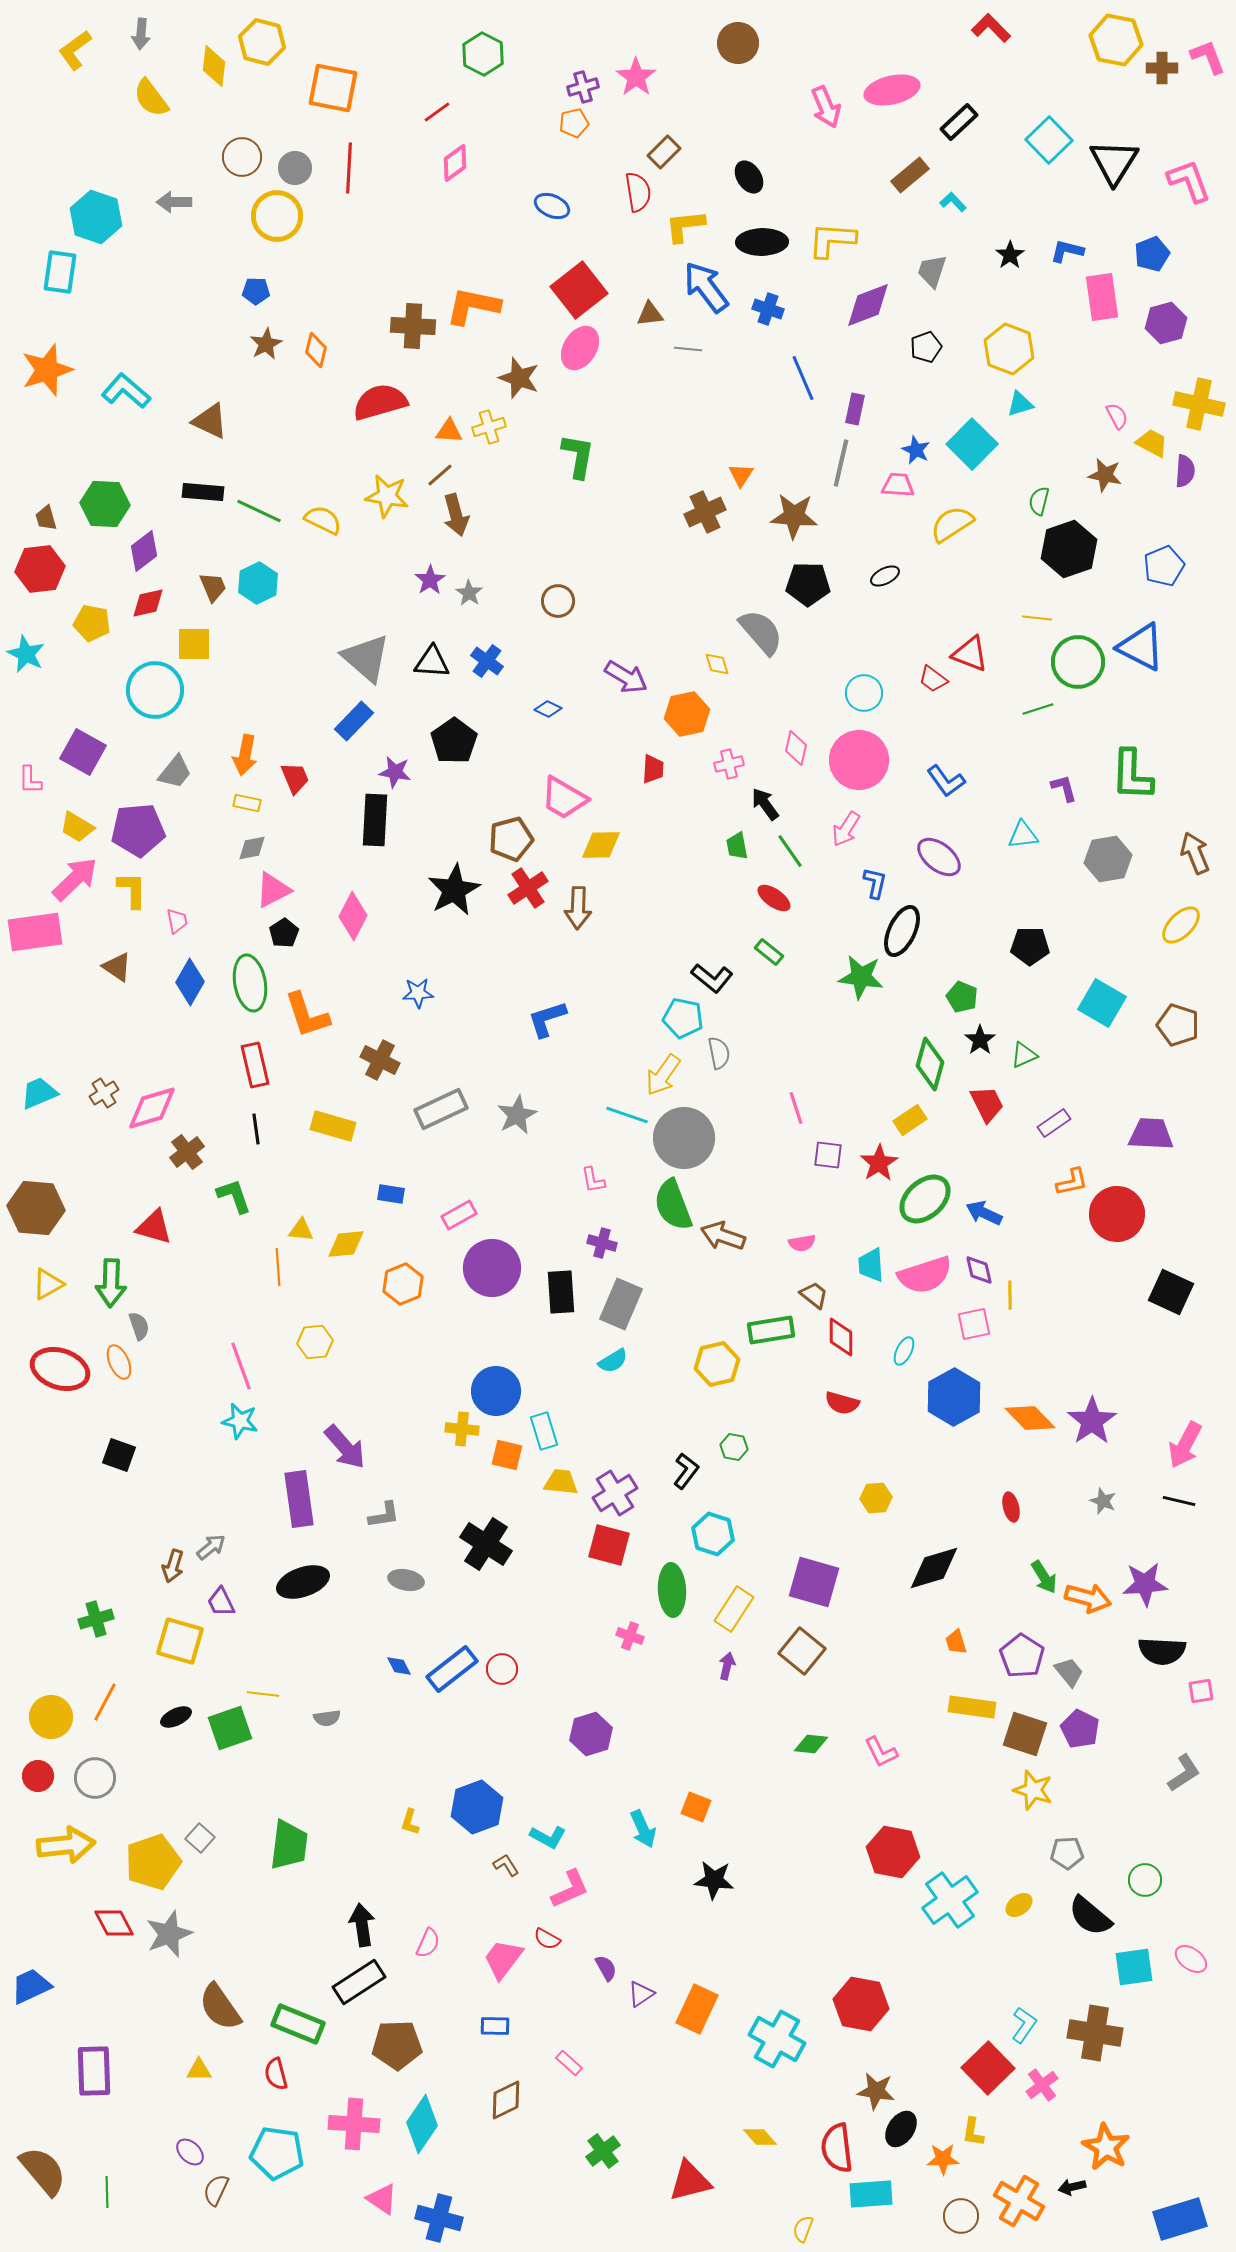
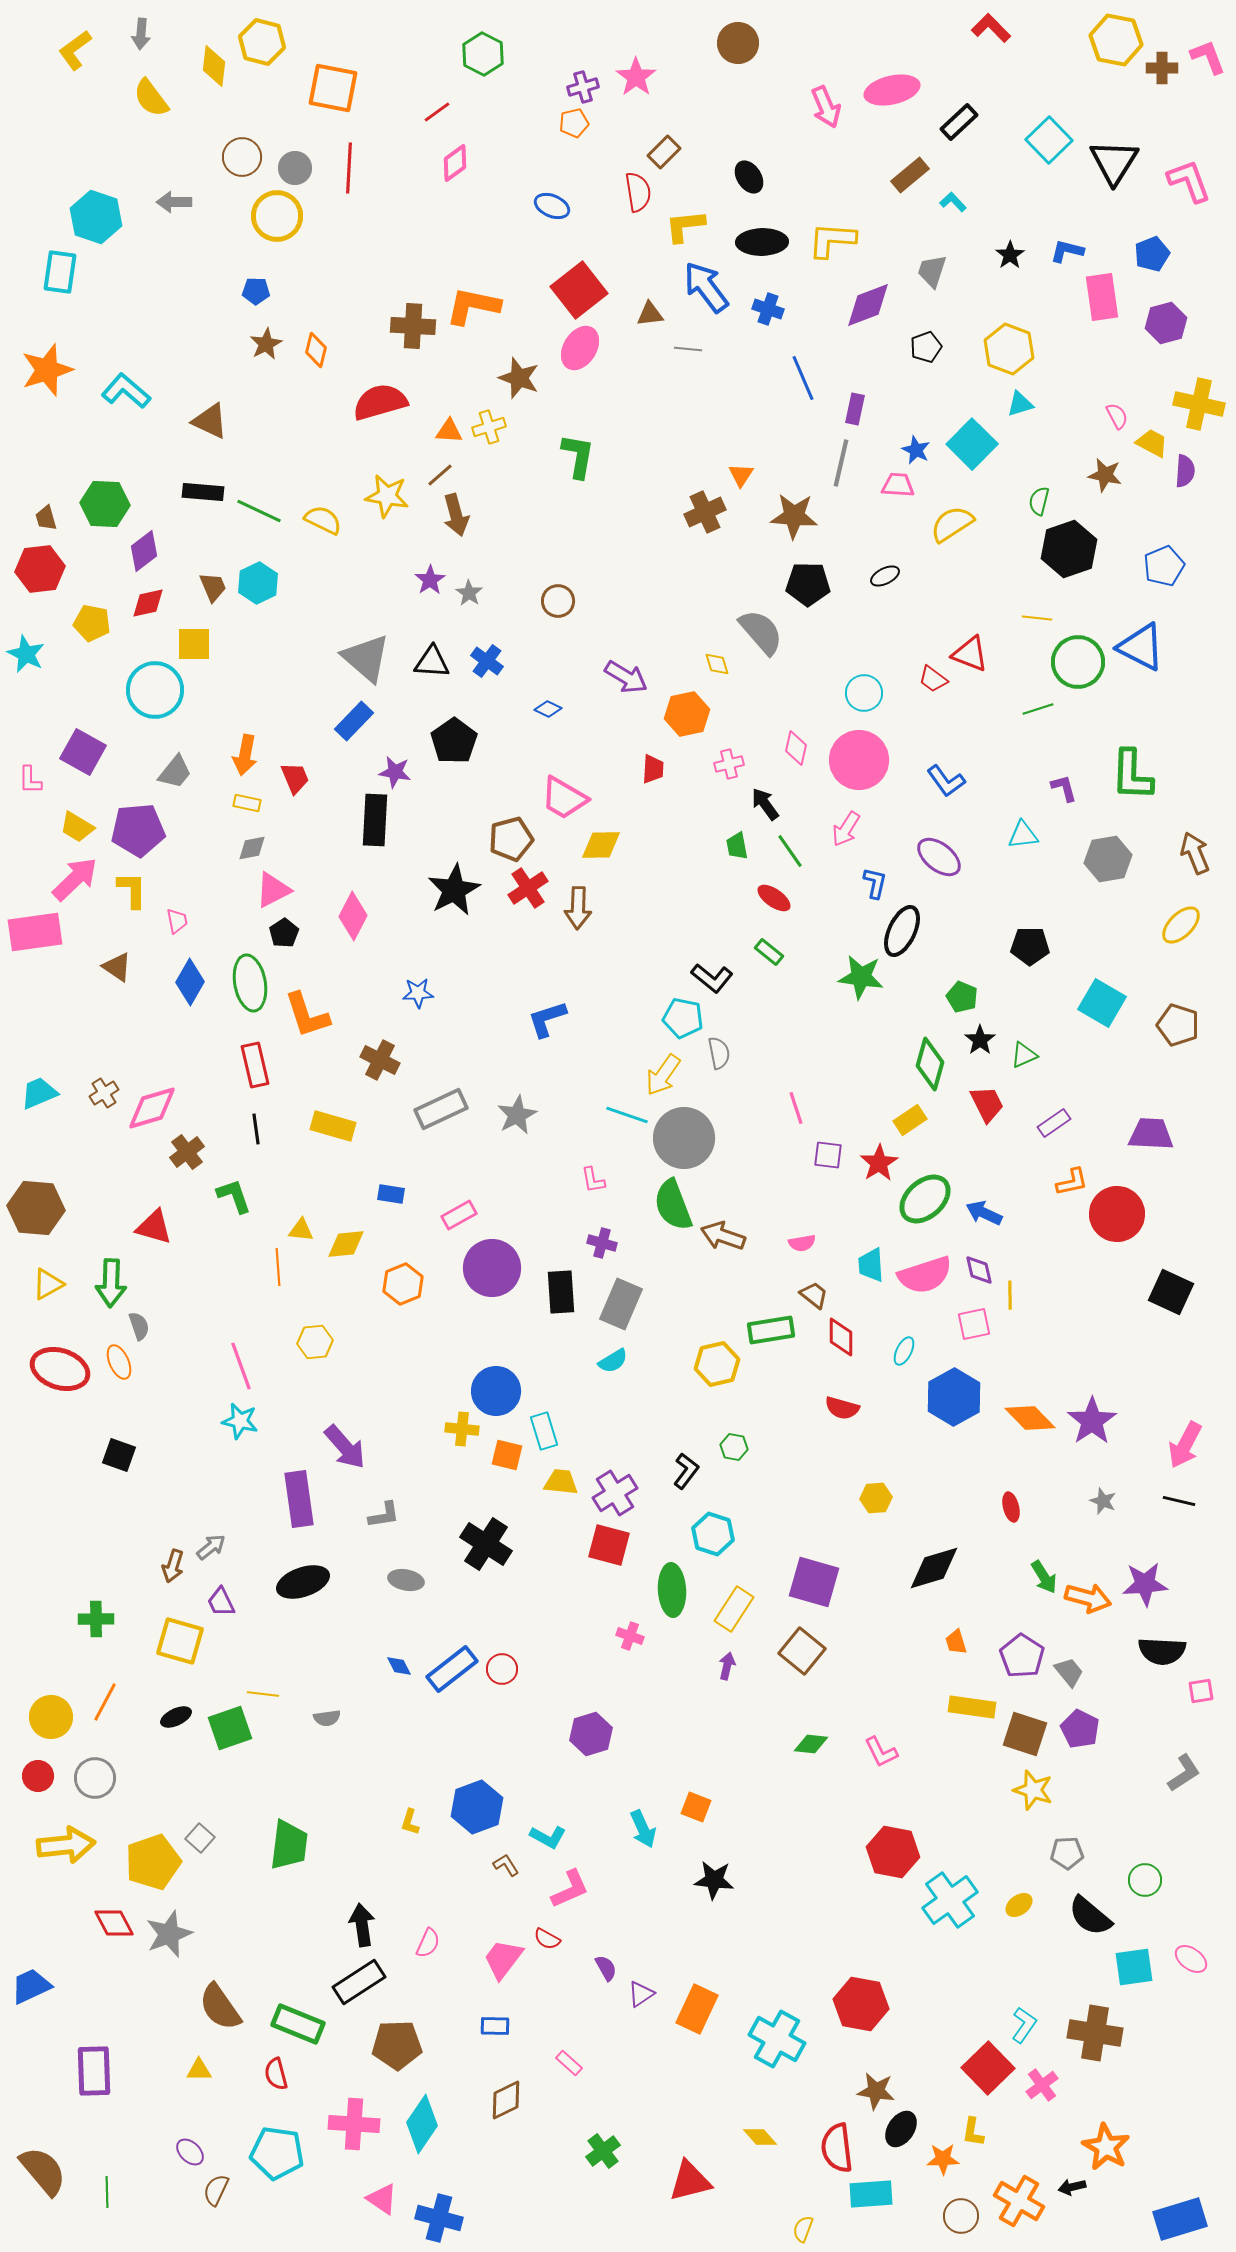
red semicircle at (842, 1403): moved 5 px down
green cross at (96, 1619): rotated 16 degrees clockwise
